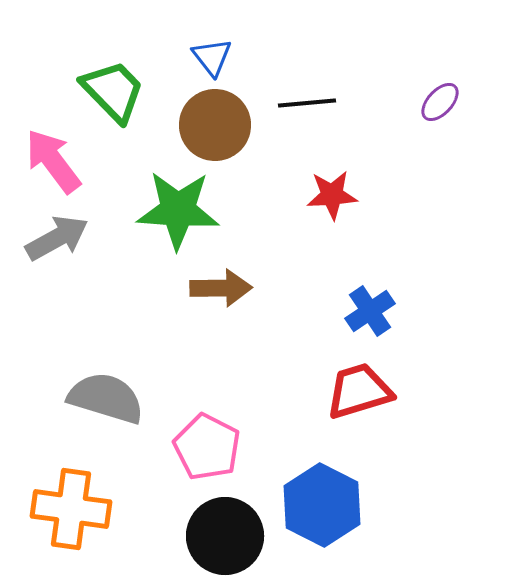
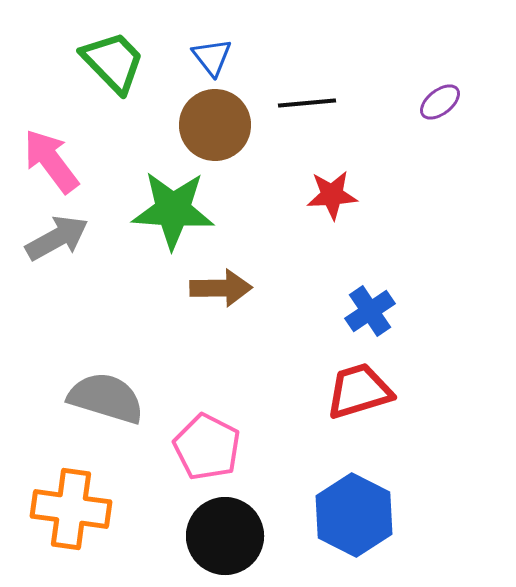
green trapezoid: moved 29 px up
purple ellipse: rotated 9 degrees clockwise
pink arrow: moved 2 px left
green star: moved 5 px left
blue hexagon: moved 32 px right, 10 px down
